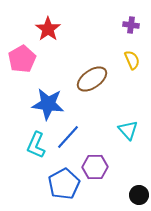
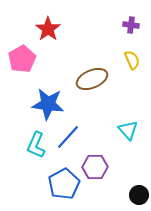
brown ellipse: rotated 12 degrees clockwise
